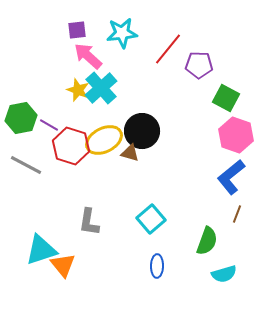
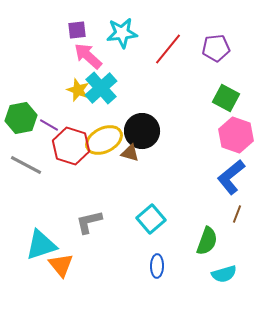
purple pentagon: moved 17 px right, 17 px up; rotated 8 degrees counterclockwise
gray L-shape: rotated 68 degrees clockwise
cyan triangle: moved 5 px up
orange triangle: moved 2 px left
